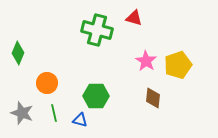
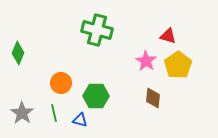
red triangle: moved 34 px right, 18 px down
yellow pentagon: rotated 16 degrees counterclockwise
orange circle: moved 14 px right
gray star: rotated 15 degrees clockwise
